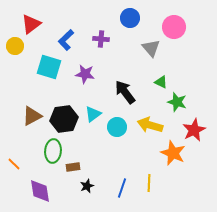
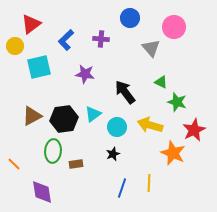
cyan square: moved 10 px left; rotated 30 degrees counterclockwise
brown rectangle: moved 3 px right, 3 px up
black star: moved 26 px right, 32 px up
purple diamond: moved 2 px right, 1 px down
